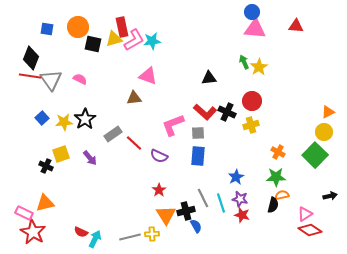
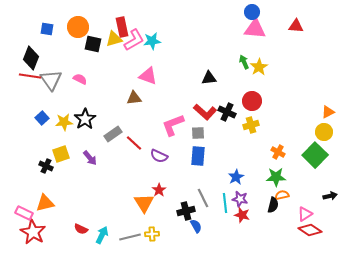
cyan line at (221, 203): moved 4 px right; rotated 12 degrees clockwise
orange triangle at (166, 215): moved 22 px left, 12 px up
red semicircle at (81, 232): moved 3 px up
cyan arrow at (95, 239): moved 7 px right, 4 px up
